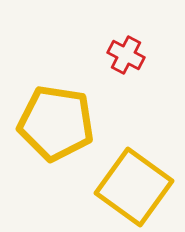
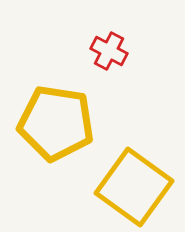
red cross: moved 17 px left, 4 px up
